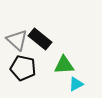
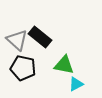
black rectangle: moved 2 px up
green triangle: rotated 15 degrees clockwise
